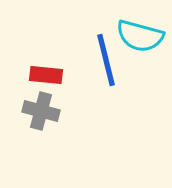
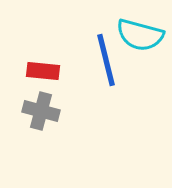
cyan semicircle: moved 1 px up
red rectangle: moved 3 px left, 4 px up
